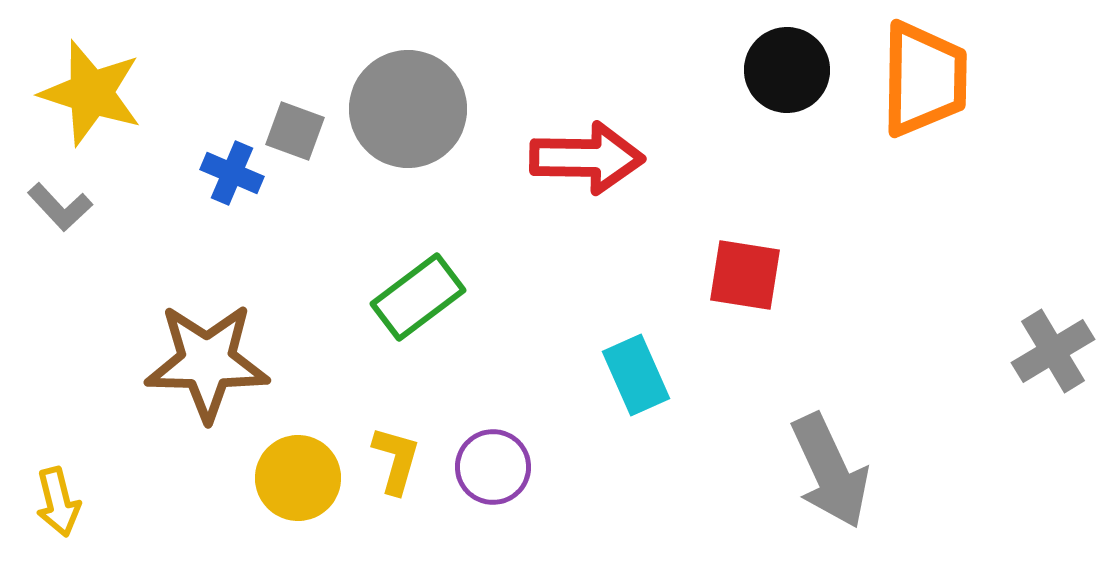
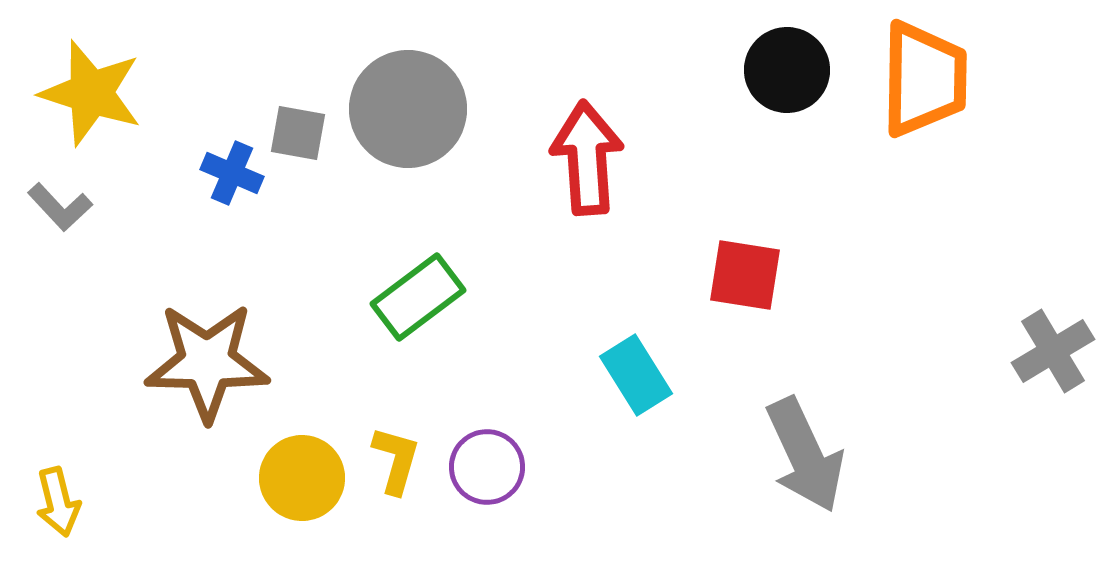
gray square: moved 3 px right, 2 px down; rotated 10 degrees counterclockwise
red arrow: rotated 95 degrees counterclockwise
cyan rectangle: rotated 8 degrees counterclockwise
purple circle: moved 6 px left
gray arrow: moved 25 px left, 16 px up
yellow circle: moved 4 px right
